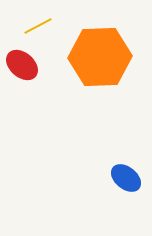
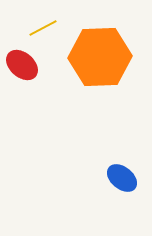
yellow line: moved 5 px right, 2 px down
blue ellipse: moved 4 px left
